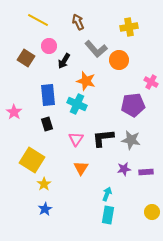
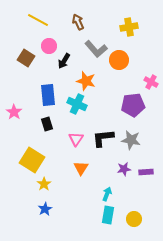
yellow circle: moved 18 px left, 7 px down
